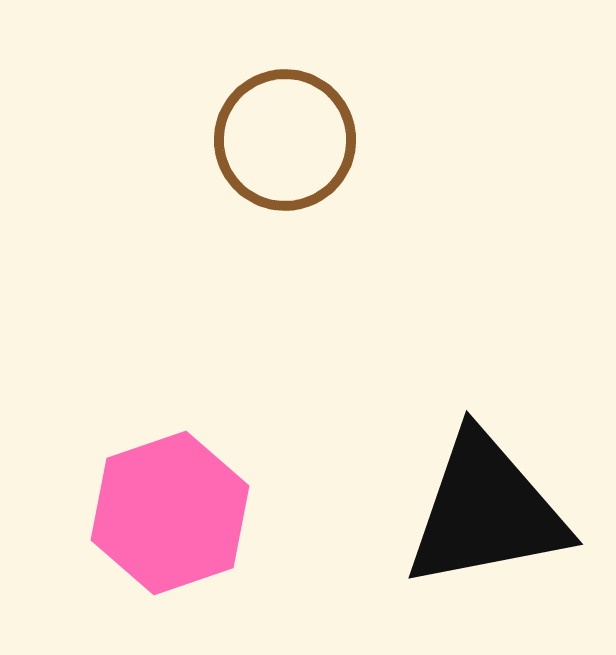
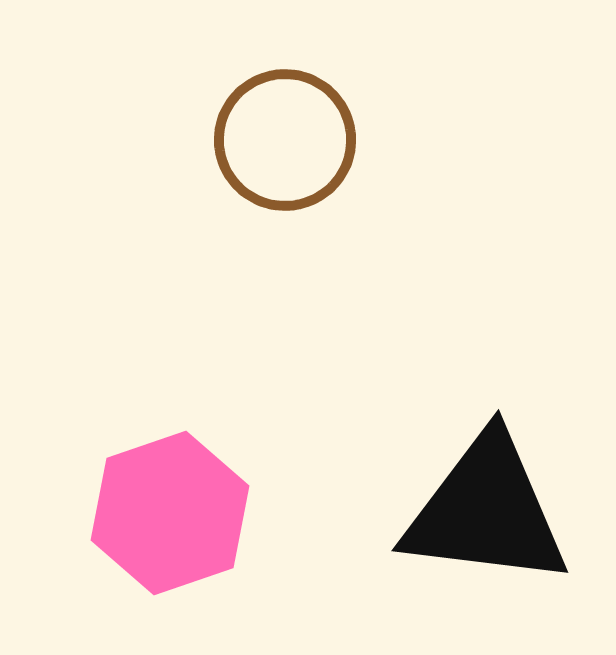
black triangle: rotated 18 degrees clockwise
